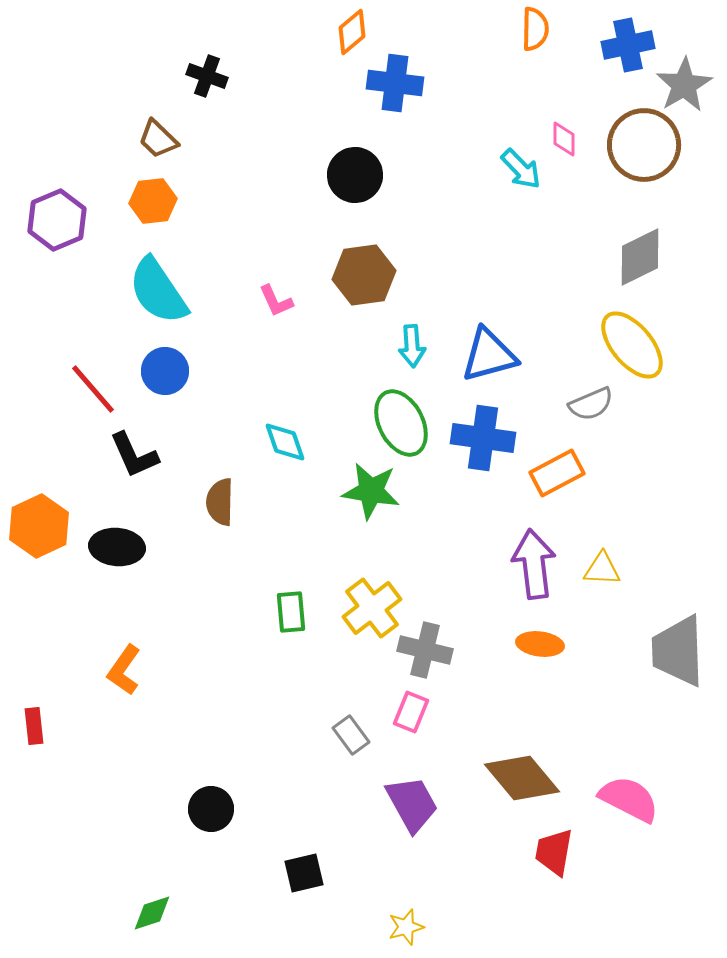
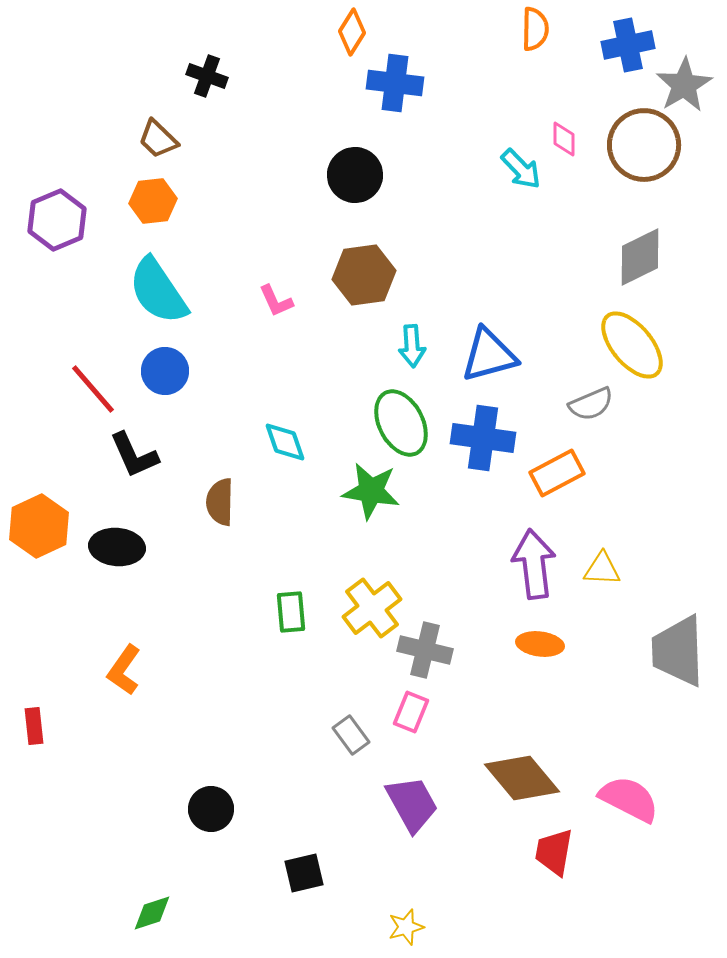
orange diamond at (352, 32): rotated 18 degrees counterclockwise
